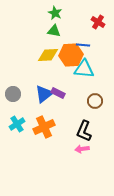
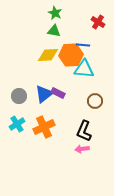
gray circle: moved 6 px right, 2 px down
